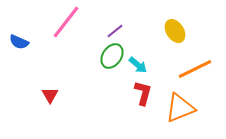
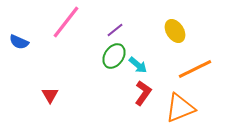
purple line: moved 1 px up
green ellipse: moved 2 px right
red L-shape: rotated 20 degrees clockwise
